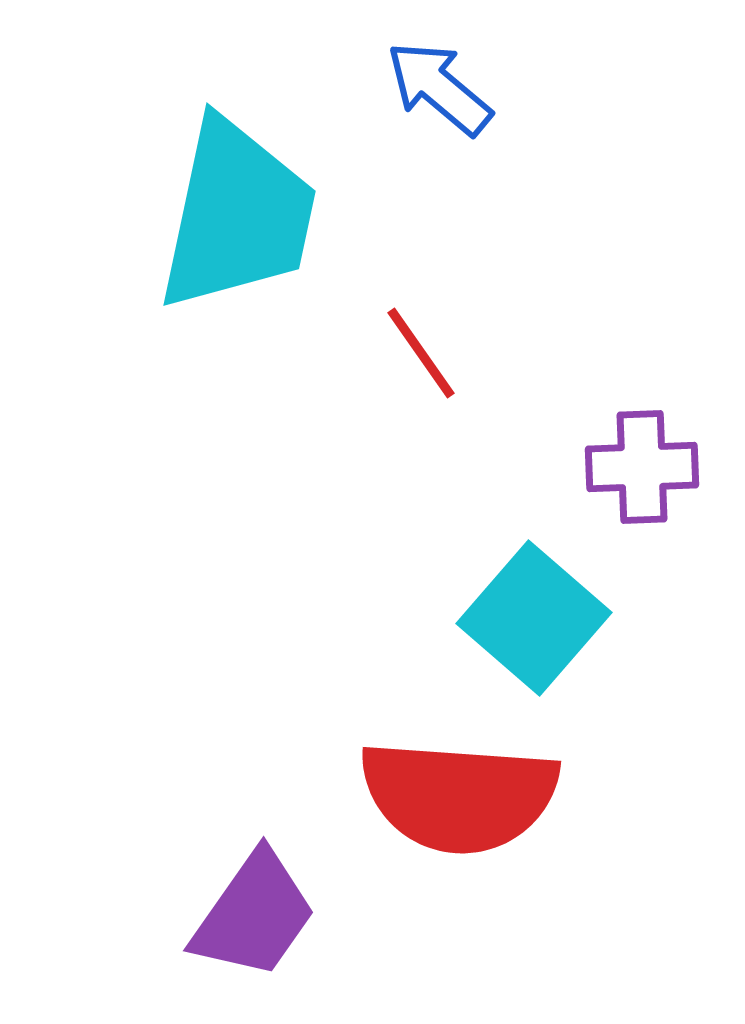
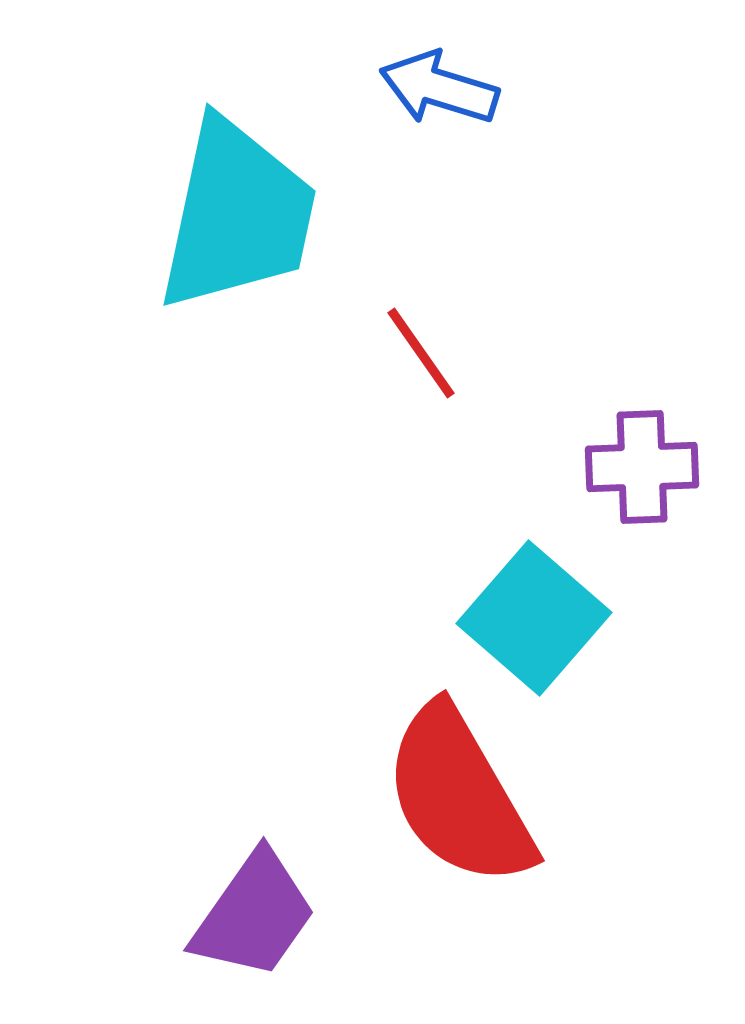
blue arrow: rotated 23 degrees counterclockwise
red semicircle: rotated 56 degrees clockwise
